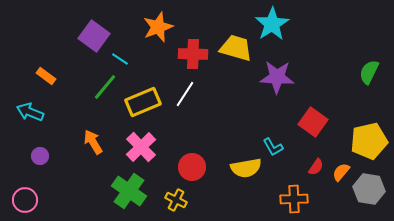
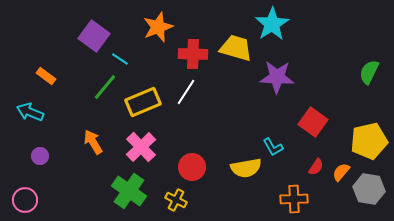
white line: moved 1 px right, 2 px up
